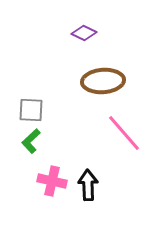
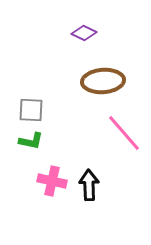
green L-shape: rotated 125 degrees counterclockwise
black arrow: moved 1 px right
